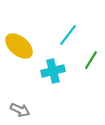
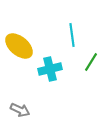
cyan line: moved 4 px right; rotated 45 degrees counterclockwise
green line: moved 2 px down
cyan cross: moved 3 px left, 2 px up
